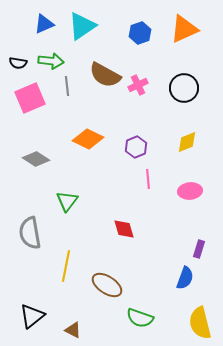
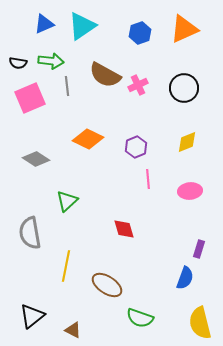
green triangle: rotated 10 degrees clockwise
